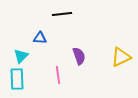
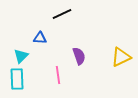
black line: rotated 18 degrees counterclockwise
